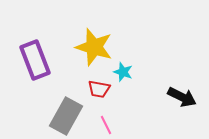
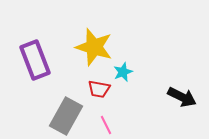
cyan star: rotated 30 degrees clockwise
